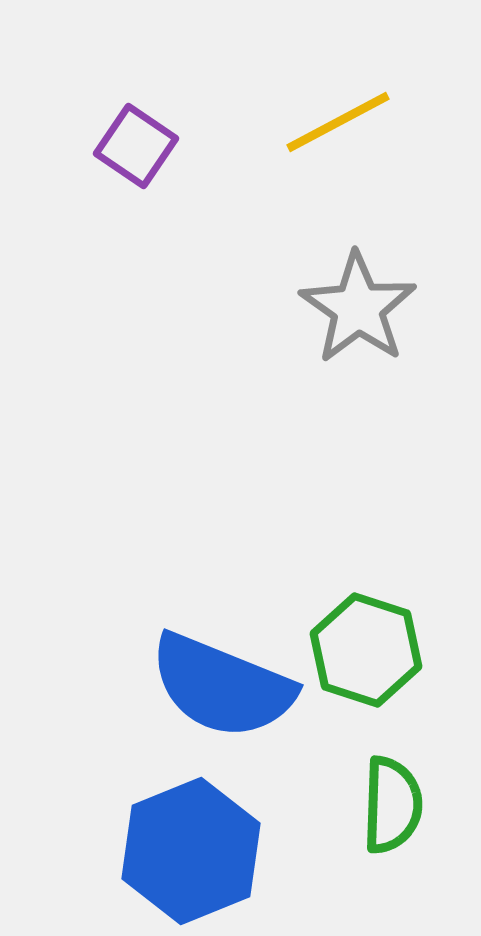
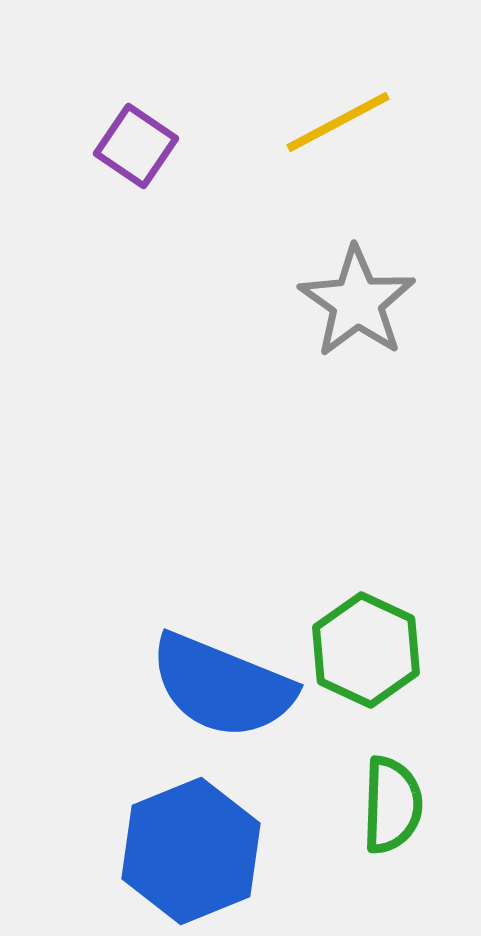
gray star: moved 1 px left, 6 px up
green hexagon: rotated 7 degrees clockwise
